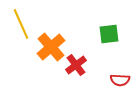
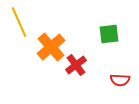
yellow line: moved 2 px left, 2 px up
